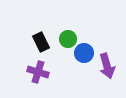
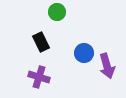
green circle: moved 11 px left, 27 px up
purple cross: moved 1 px right, 5 px down
